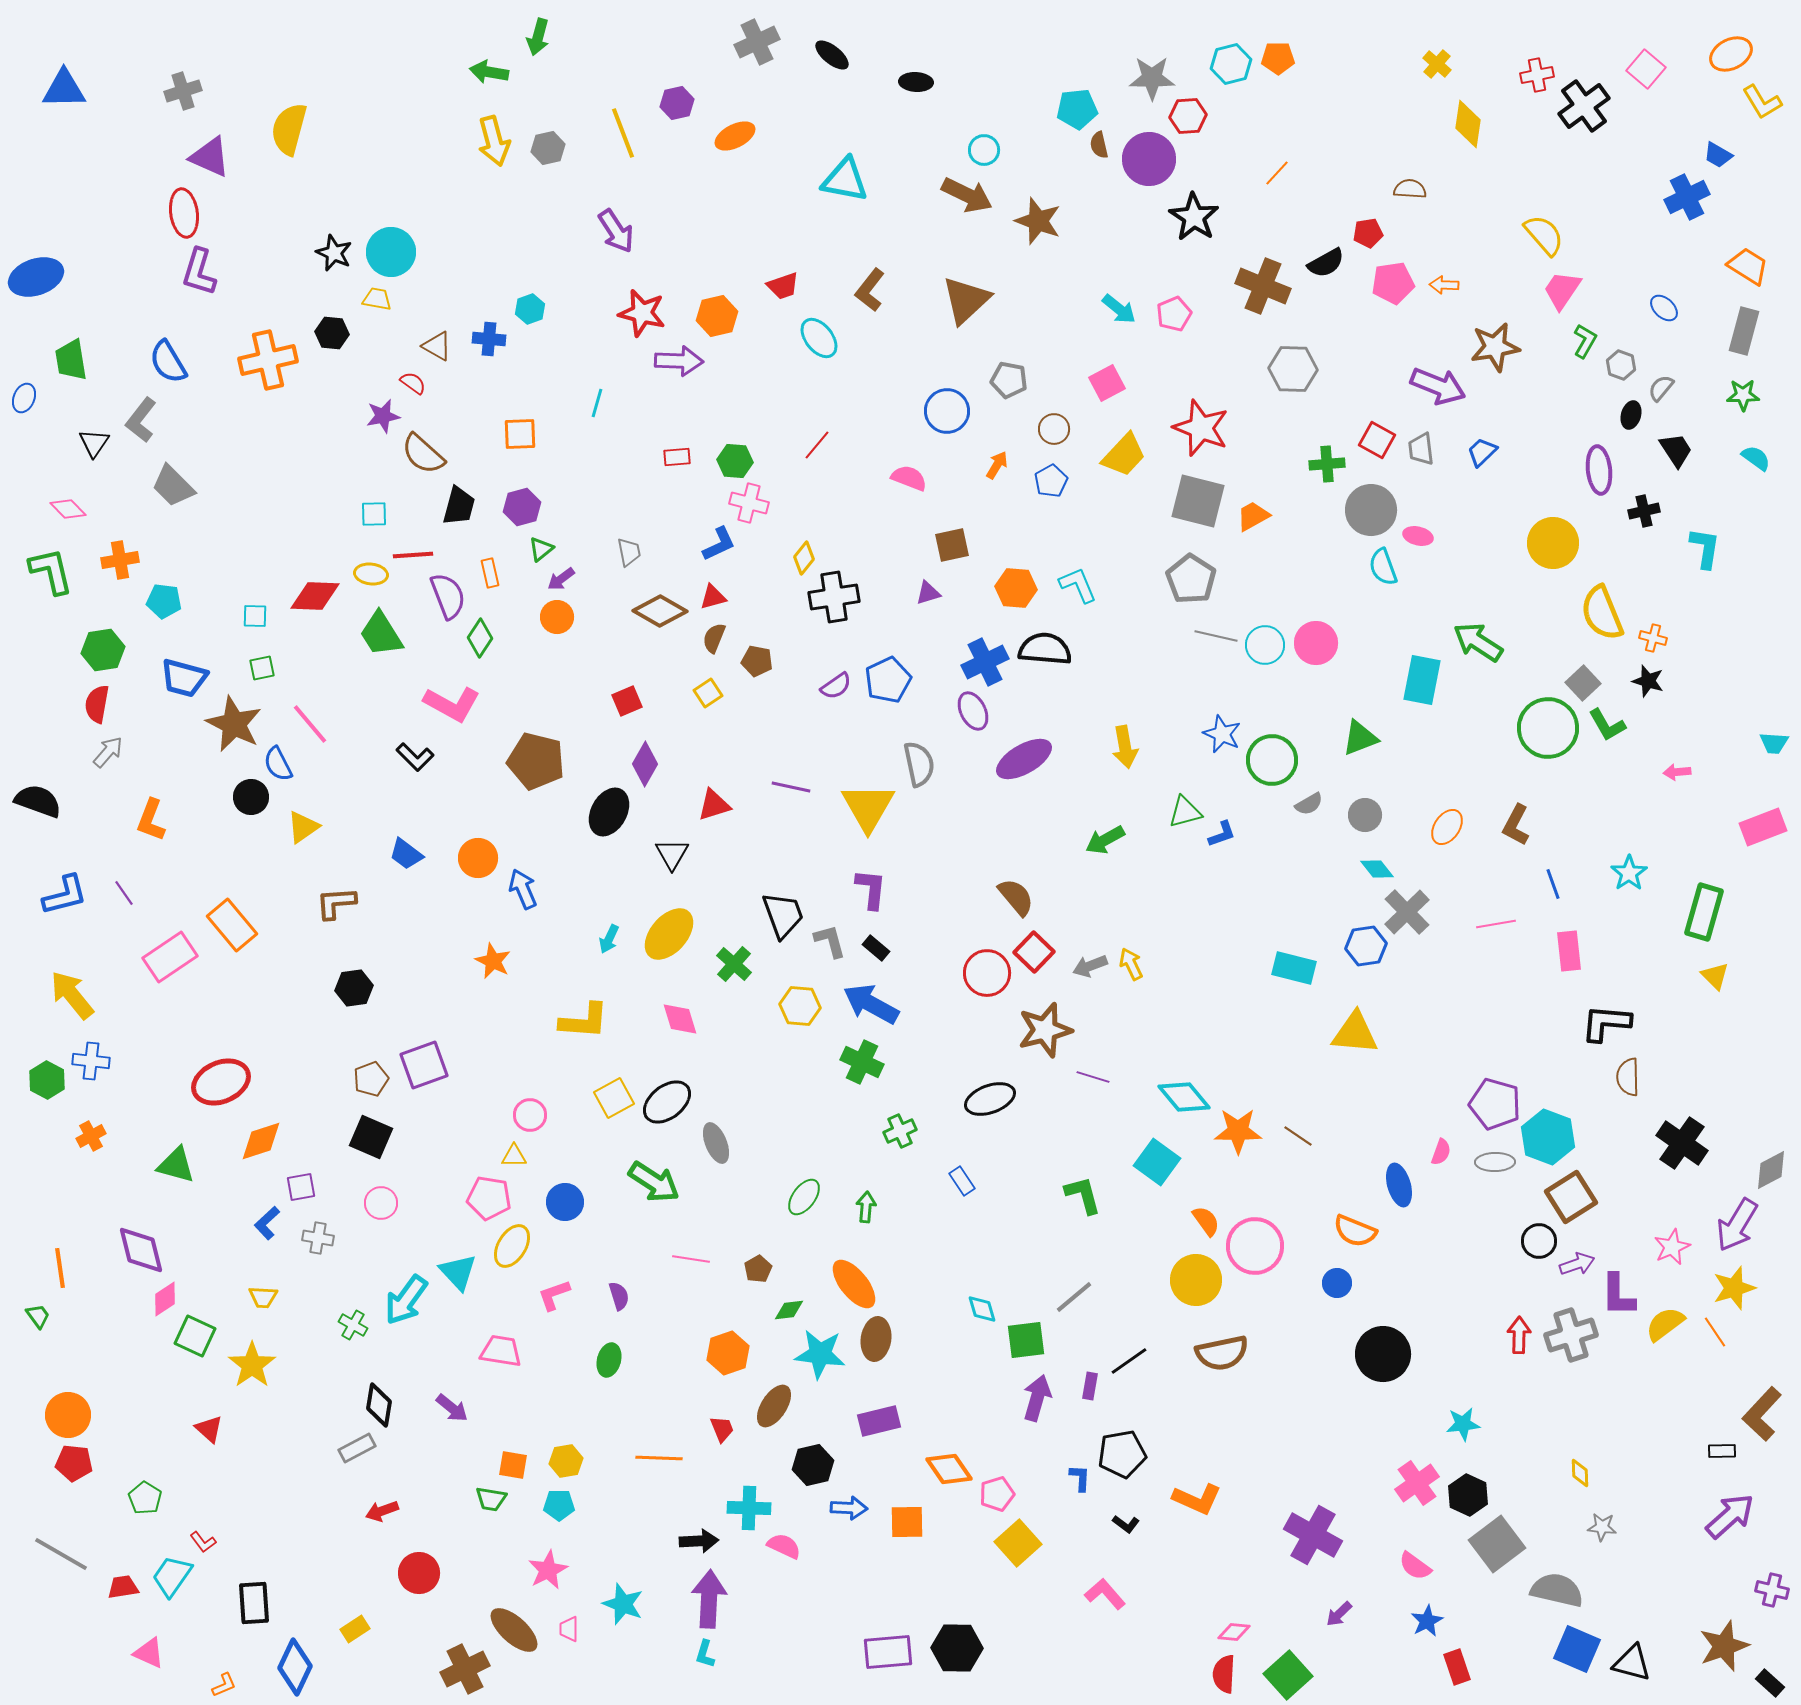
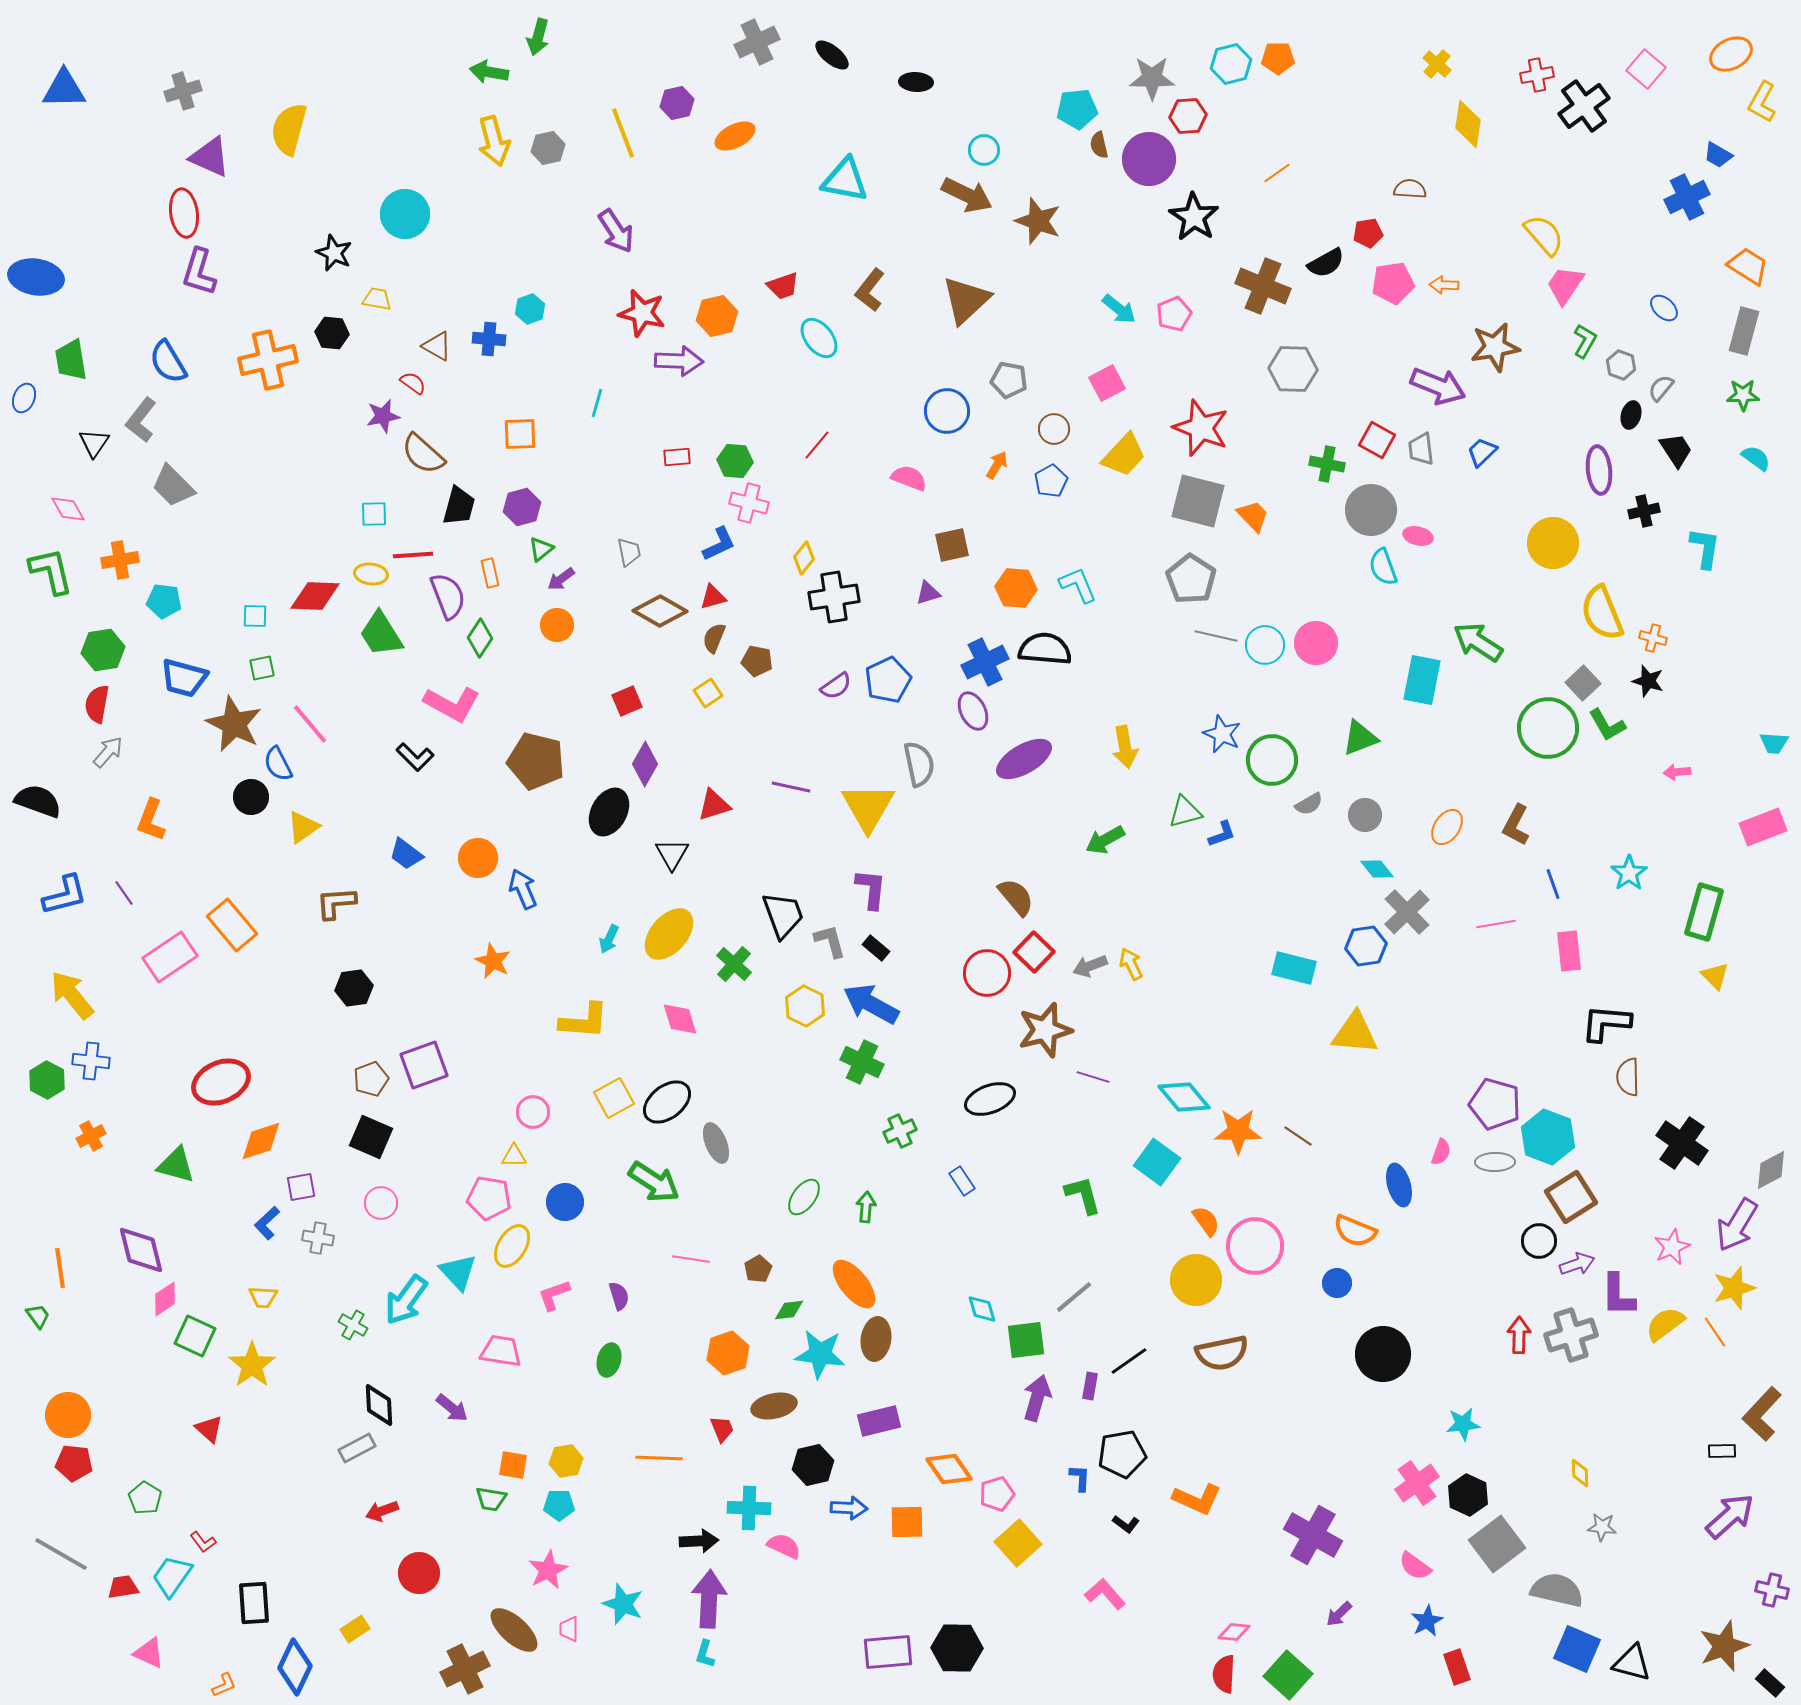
yellow L-shape at (1762, 102): rotated 60 degrees clockwise
orange line at (1277, 173): rotated 12 degrees clockwise
cyan circle at (391, 252): moved 14 px right, 38 px up
blue ellipse at (36, 277): rotated 28 degrees clockwise
pink trapezoid at (1562, 290): moved 3 px right, 5 px up
green cross at (1327, 464): rotated 16 degrees clockwise
pink diamond at (68, 509): rotated 15 degrees clockwise
orange trapezoid at (1253, 516): rotated 75 degrees clockwise
orange circle at (557, 617): moved 8 px down
yellow hexagon at (800, 1006): moved 5 px right; rotated 21 degrees clockwise
pink circle at (530, 1115): moved 3 px right, 3 px up
black diamond at (379, 1405): rotated 12 degrees counterclockwise
brown ellipse at (774, 1406): rotated 45 degrees clockwise
green square at (1288, 1675): rotated 6 degrees counterclockwise
